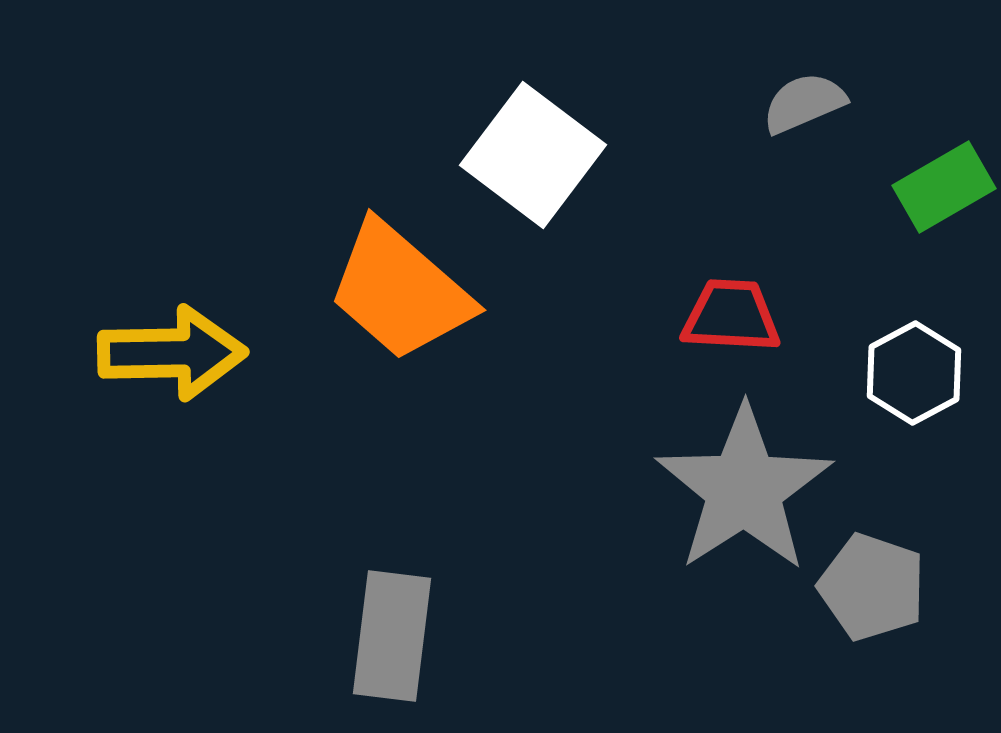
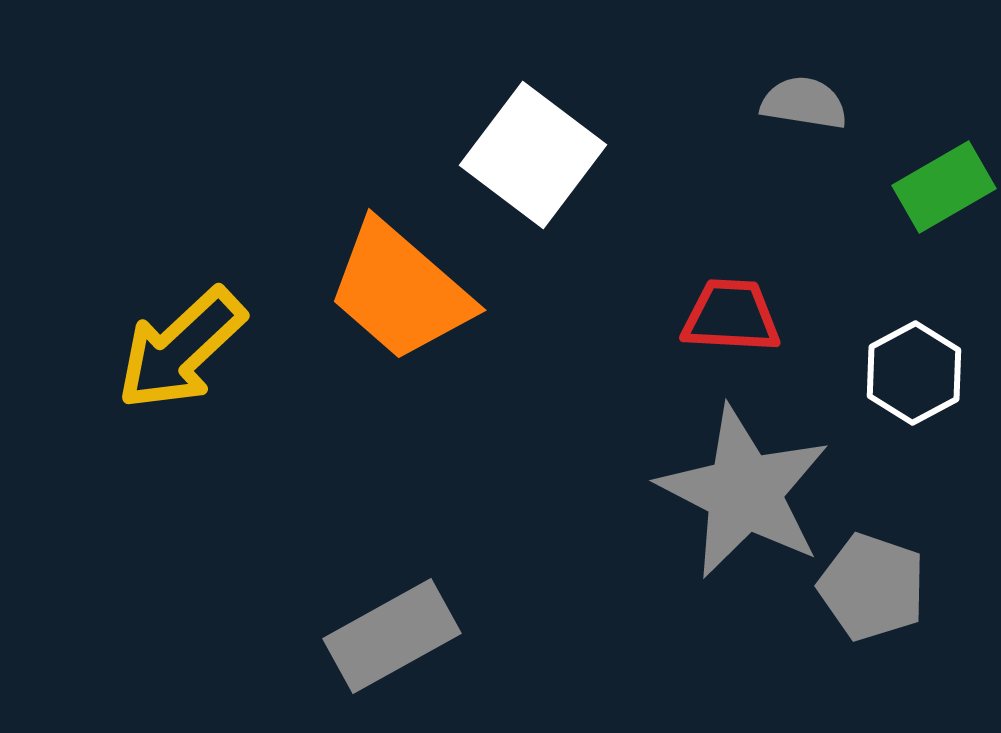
gray semicircle: rotated 32 degrees clockwise
yellow arrow: moved 9 px right, 4 px up; rotated 138 degrees clockwise
gray star: moved 3 px down; rotated 12 degrees counterclockwise
gray rectangle: rotated 54 degrees clockwise
